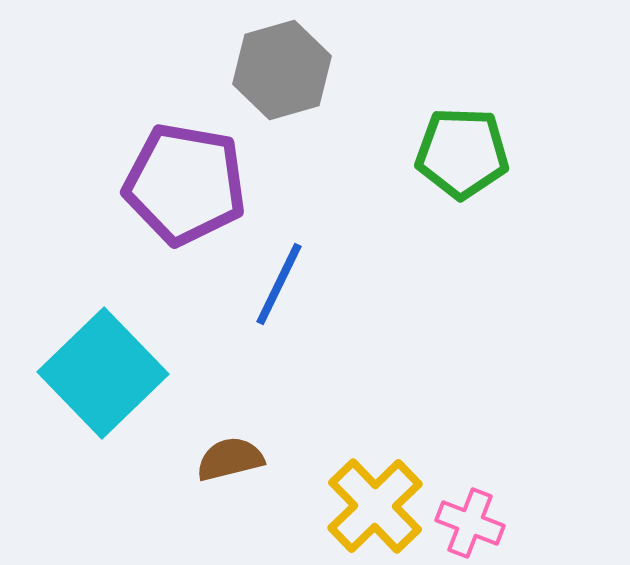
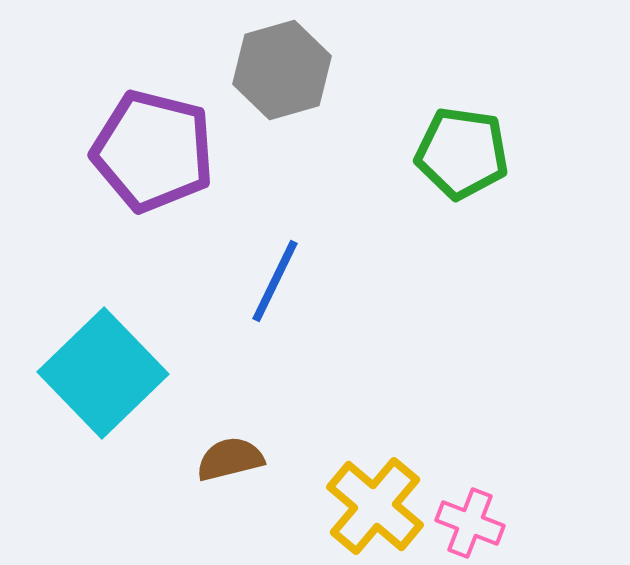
green pentagon: rotated 6 degrees clockwise
purple pentagon: moved 32 px left, 33 px up; rotated 4 degrees clockwise
blue line: moved 4 px left, 3 px up
yellow cross: rotated 6 degrees counterclockwise
